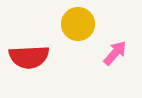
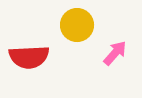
yellow circle: moved 1 px left, 1 px down
